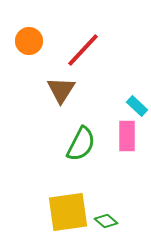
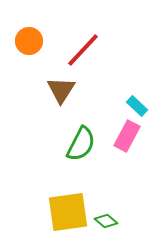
pink rectangle: rotated 28 degrees clockwise
